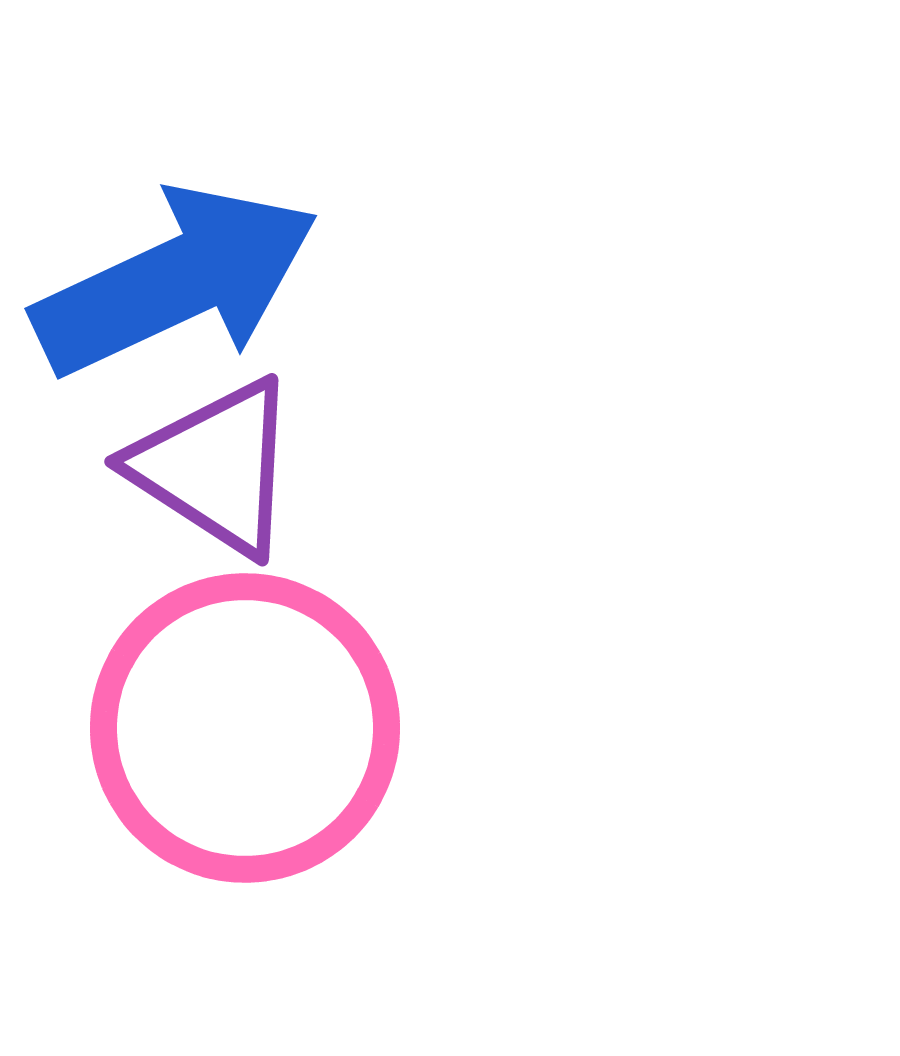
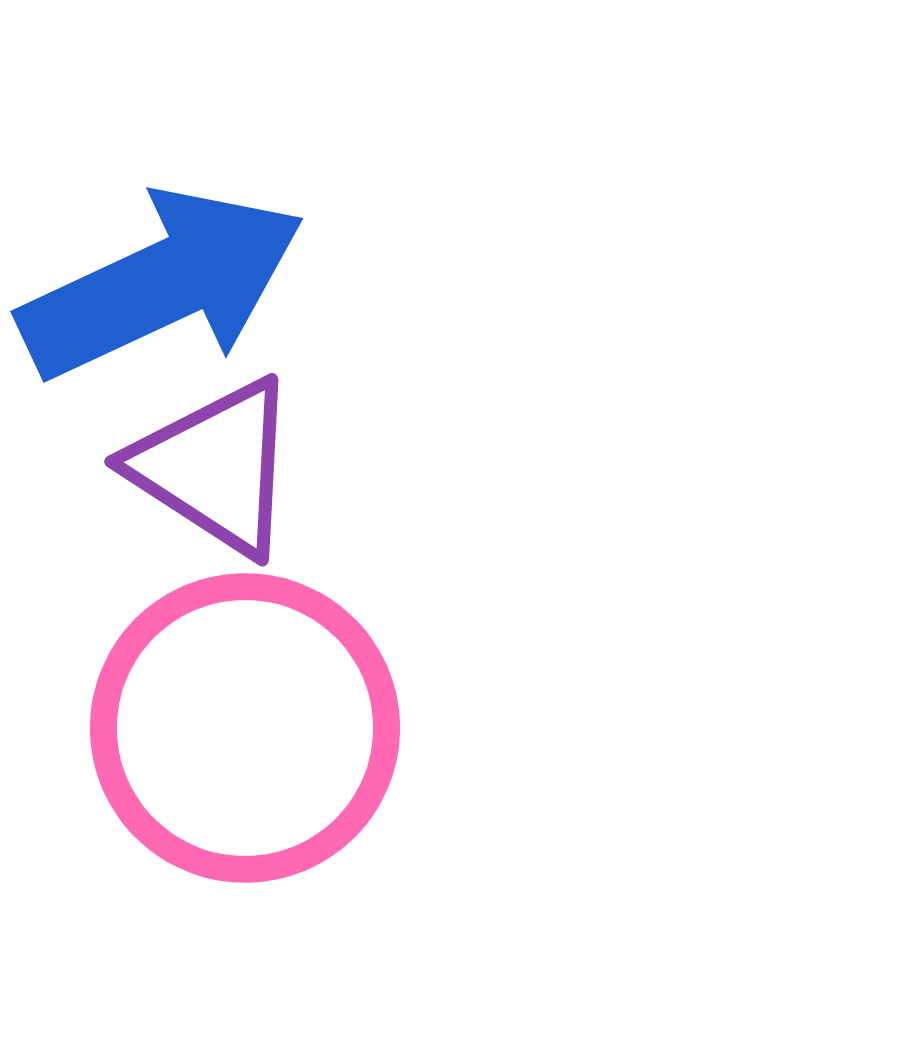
blue arrow: moved 14 px left, 3 px down
